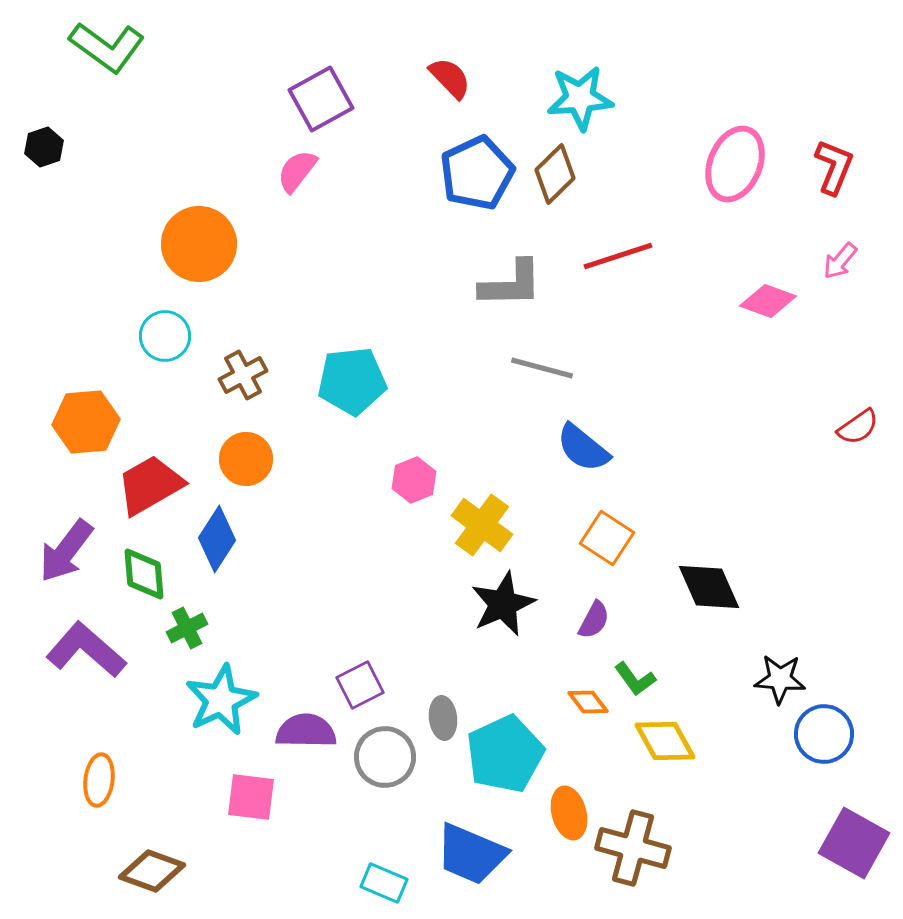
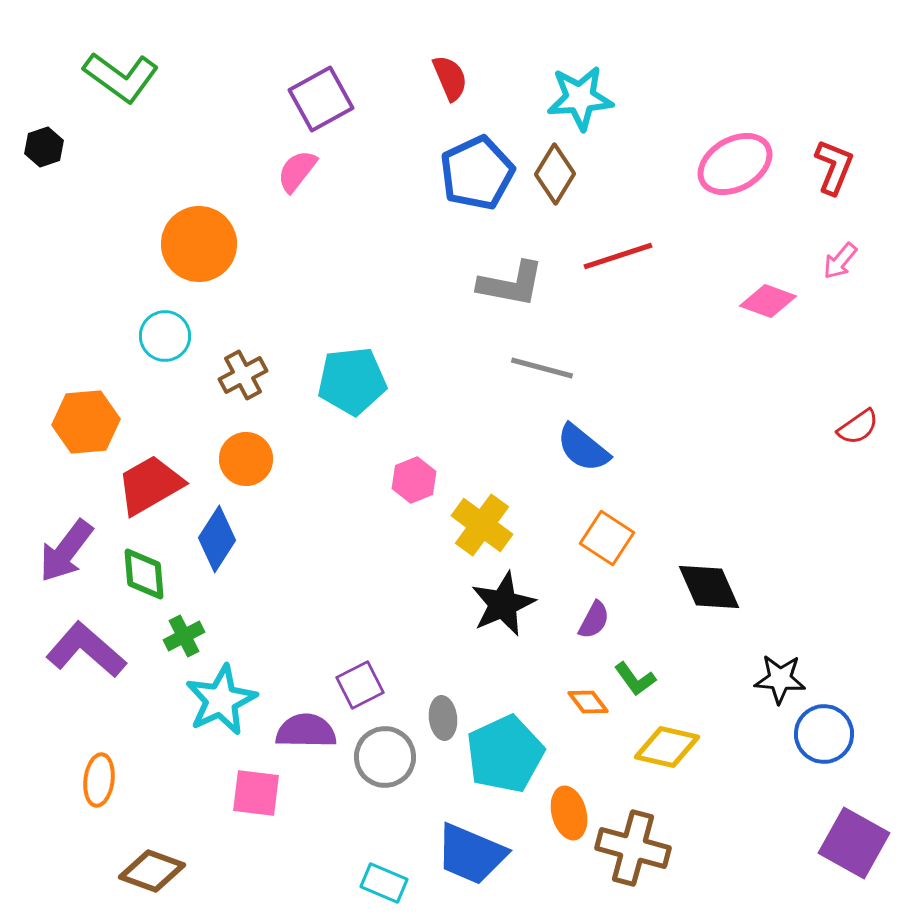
green L-shape at (107, 47): moved 14 px right, 30 px down
red semicircle at (450, 78): rotated 21 degrees clockwise
pink ellipse at (735, 164): rotated 38 degrees clockwise
brown diamond at (555, 174): rotated 14 degrees counterclockwise
gray L-shape at (511, 284): rotated 12 degrees clockwise
green cross at (187, 628): moved 3 px left, 8 px down
yellow diamond at (665, 741): moved 2 px right, 6 px down; rotated 48 degrees counterclockwise
pink square at (251, 797): moved 5 px right, 4 px up
